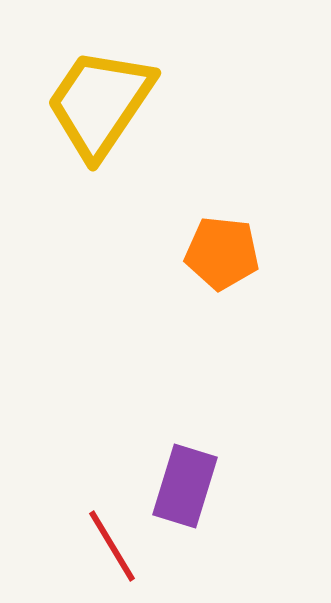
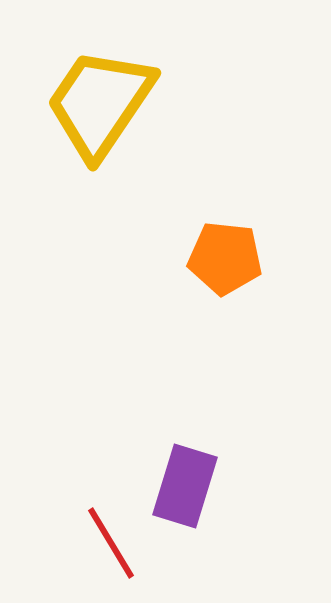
orange pentagon: moved 3 px right, 5 px down
red line: moved 1 px left, 3 px up
